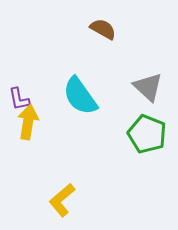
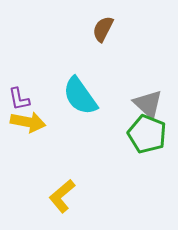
brown semicircle: rotated 92 degrees counterclockwise
gray triangle: moved 17 px down
yellow arrow: rotated 92 degrees clockwise
yellow L-shape: moved 4 px up
